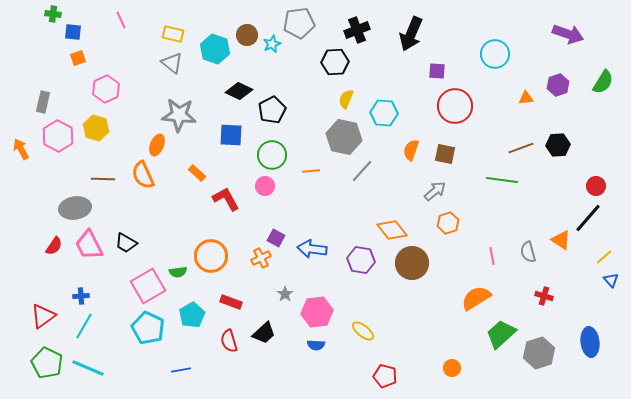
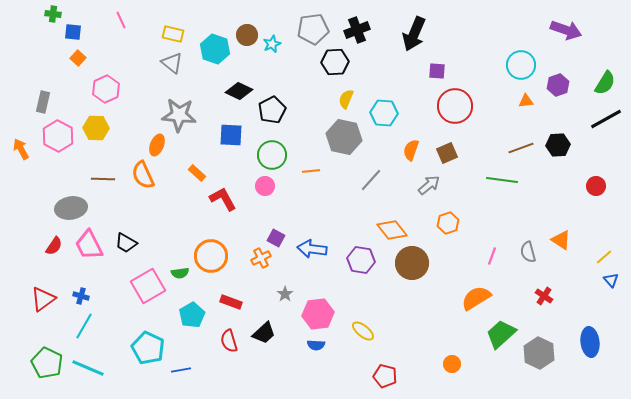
gray pentagon at (299, 23): moved 14 px right, 6 px down
black arrow at (411, 34): moved 3 px right
purple arrow at (568, 34): moved 2 px left, 4 px up
cyan circle at (495, 54): moved 26 px right, 11 px down
orange square at (78, 58): rotated 28 degrees counterclockwise
green semicircle at (603, 82): moved 2 px right, 1 px down
orange triangle at (526, 98): moved 3 px down
yellow hexagon at (96, 128): rotated 15 degrees counterclockwise
brown square at (445, 154): moved 2 px right, 1 px up; rotated 35 degrees counterclockwise
gray line at (362, 171): moved 9 px right, 9 px down
gray arrow at (435, 191): moved 6 px left, 6 px up
red L-shape at (226, 199): moved 3 px left
gray ellipse at (75, 208): moved 4 px left
black line at (588, 218): moved 18 px right, 99 px up; rotated 20 degrees clockwise
pink line at (492, 256): rotated 30 degrees clockwise
green semicircle at (178, 272): moved 2 px right, 1 px down
blue cross at (81, 296): rotated 21 degrees clockwise
red cross at (544, 296): rotated 18 degrees clockwise
pink hexagon at (317, 312): moved 1 px right, 2 px down
red triangle at (43, 316): moved 17 px up
cyan pentagon at (148, 328): moved 20 px down
gray hexagon at (539, 353): rotated 16 degrees counterclockwise
orange circle at (452, 368): moved 4 px up
